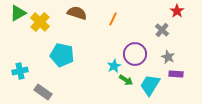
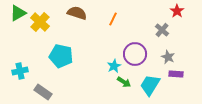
cyan pentagon: moved 1 px left, 1 px down
green arrow: moved 2 px left, 2 px down
